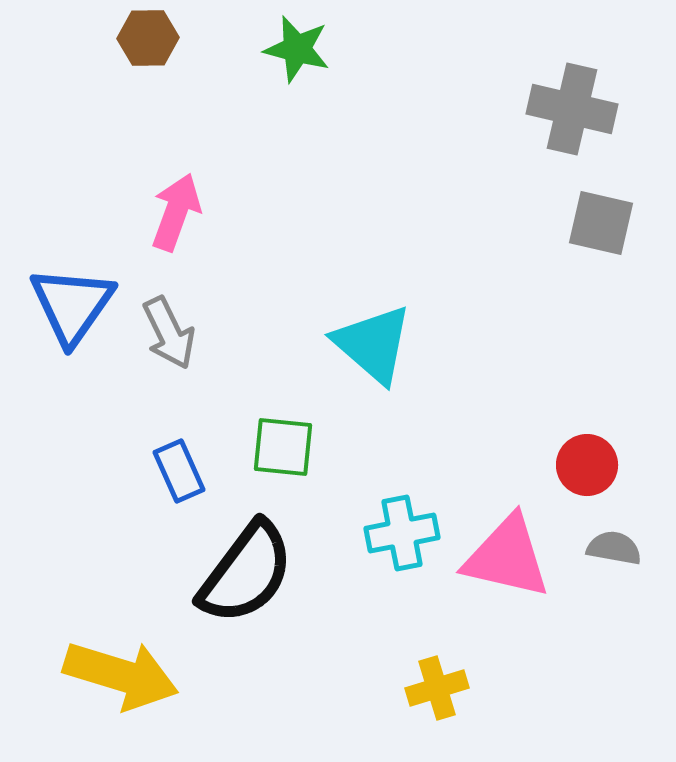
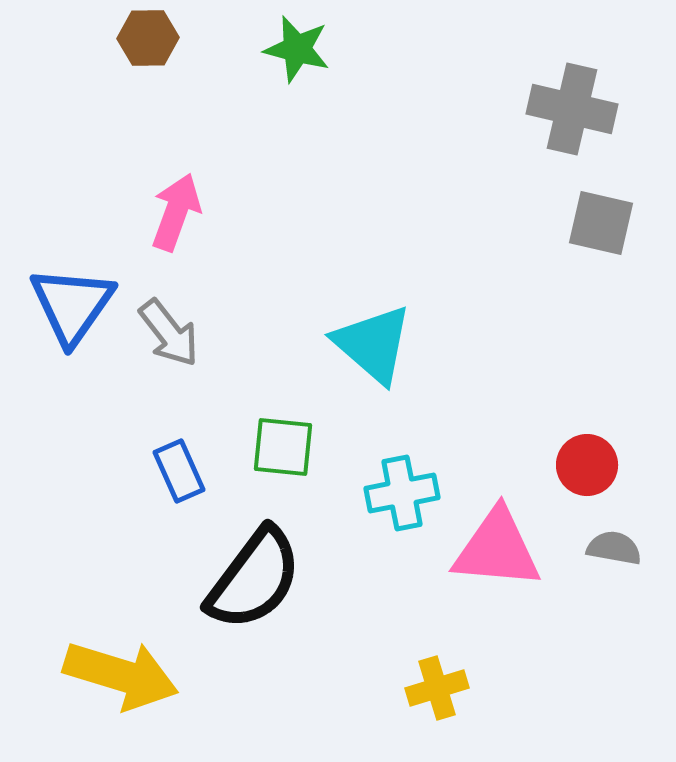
gray arrow: rotated 12 degrees counterclockwise
cyan cross: moved 40 px up
pink triangle: moved 10 px left, 8 px up; rotated 8 degrees counterclockwise
black semicircle: moved 8 px right, 6 px down
